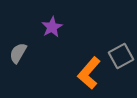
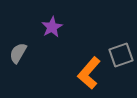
gray square: moved 1 px up; rotated 10 degrees clockwise
